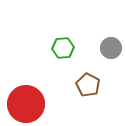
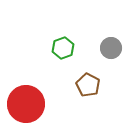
green hexagon: rotated 15 degrees counterclockwise
